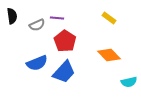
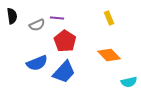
yellow rectangle: rotated 32 degrees clockwise
